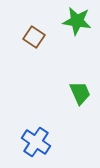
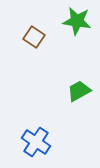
green trapezoid: moved 1 px left, 2 px up; rotated 95 degrees counterclockwise
